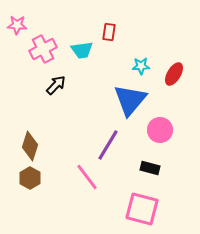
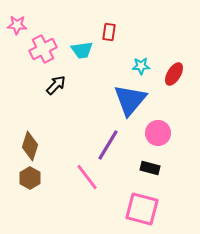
pink circle: moved 2 px left, 3 px down
